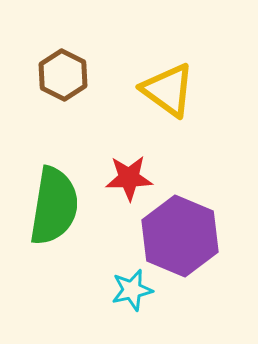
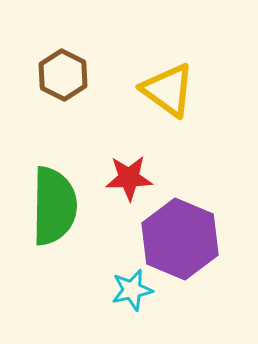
green semicircle: rotated 8 degrees counterclockwise
purple hexagon: moved 3 px down
